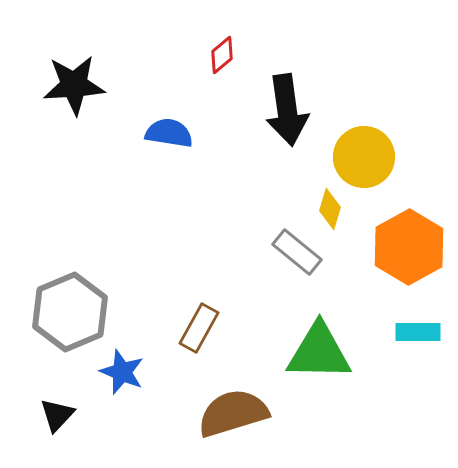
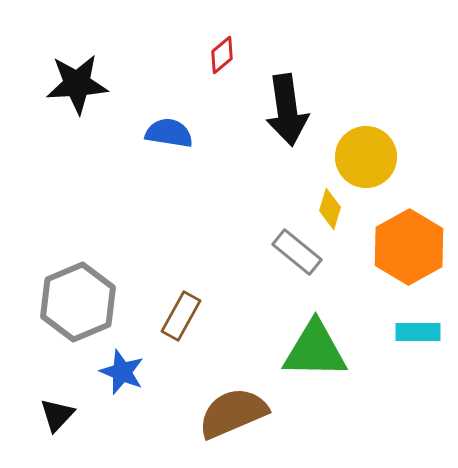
black star: moved 3 px right, 1 px up
yellow circle: moved 2 px right
gray hexagon: moved 8 px right, 10 px up
brown rectangle: moved 18 px left, 12 px up
green triangle: moved 4 px left, 2 px up
brown semicircle: rotated 6 degrees counterclockwise
